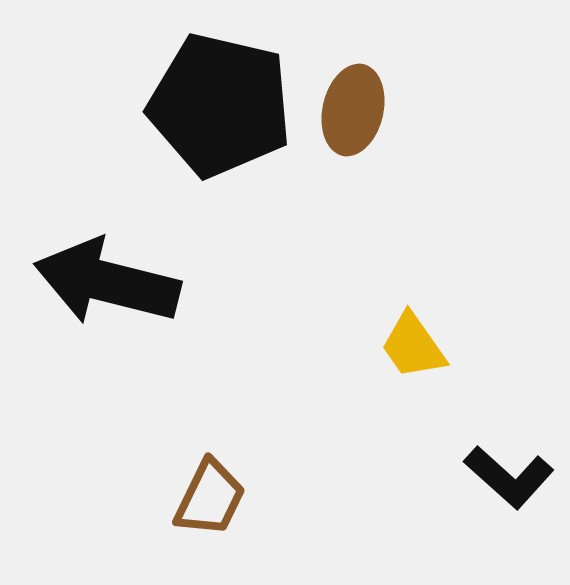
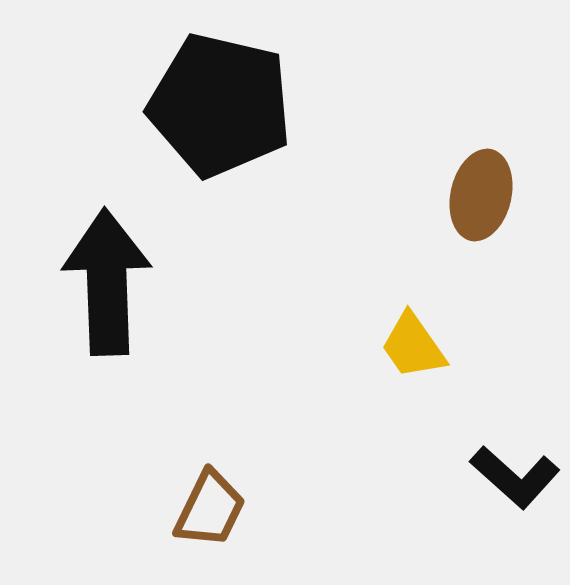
brown ellipse: moved 128 px right, 85 px down
black arrow: rotated 74 degrees clockwise
black L-shape: moved 6 px right
brown trapezoid: moved 11 px down
